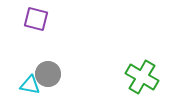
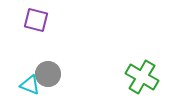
purple square: moved 1 px down
cyan triangle: rotated 10 degrees clockwise
